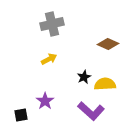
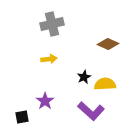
yellow arrow: rotated 21 degrees clockwise
black square: moved 1 px right, 2 px down
